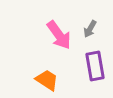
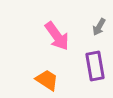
gray arrow: moved 9 px right, 2 px up
pink arrow: moved 2 px left, 1 px down
